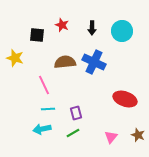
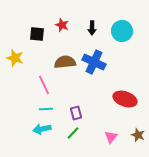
black square: moved 1 px up
cyan line: moved 2 px left
green line: rotated 16 degrees counterclockwise
